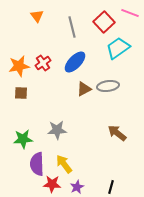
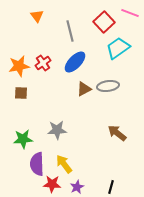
gray line: moved 2 px left, 4 px down
